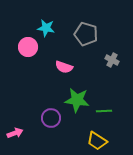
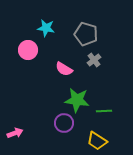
pink circle: moved 3 px down
gray cross: moved 18 px left; rotated 24 degrees clockwise
pink semicircle: moved 2 px down; rotated 12 degrees clockwise
purple circle: moved 13 px right, 5 px down
